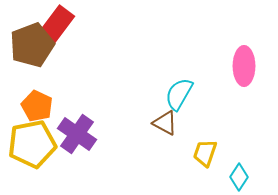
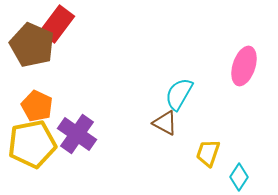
brown pentagon: rotated 27 degrees counterclockwise
pink ellipse: rotated 18 degrees clockwise
yellow trapezoid: moved 3 px right
